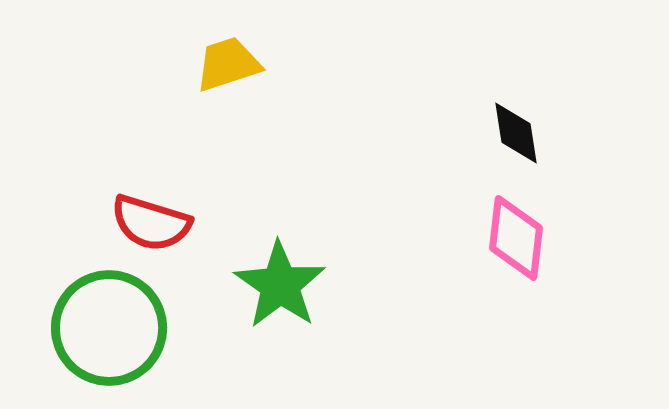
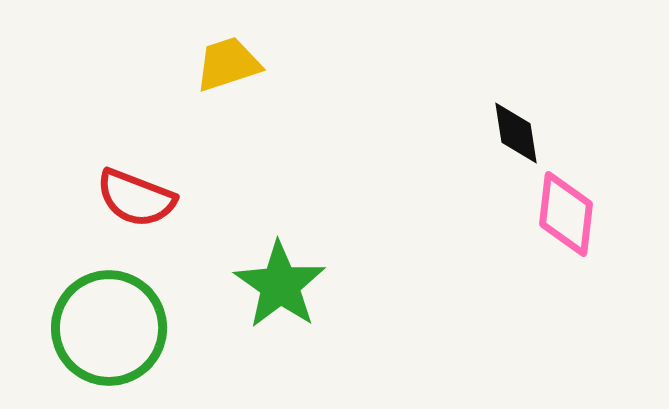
red semicircle: moved 15 px left, 25 px up; rotated 4 degrees clockwise
pink diamond: moved 50 px right, 24 px up
